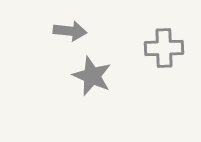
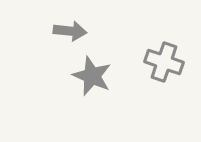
gray cross: moved 14 px down; rotated 21 degrees clockwise
